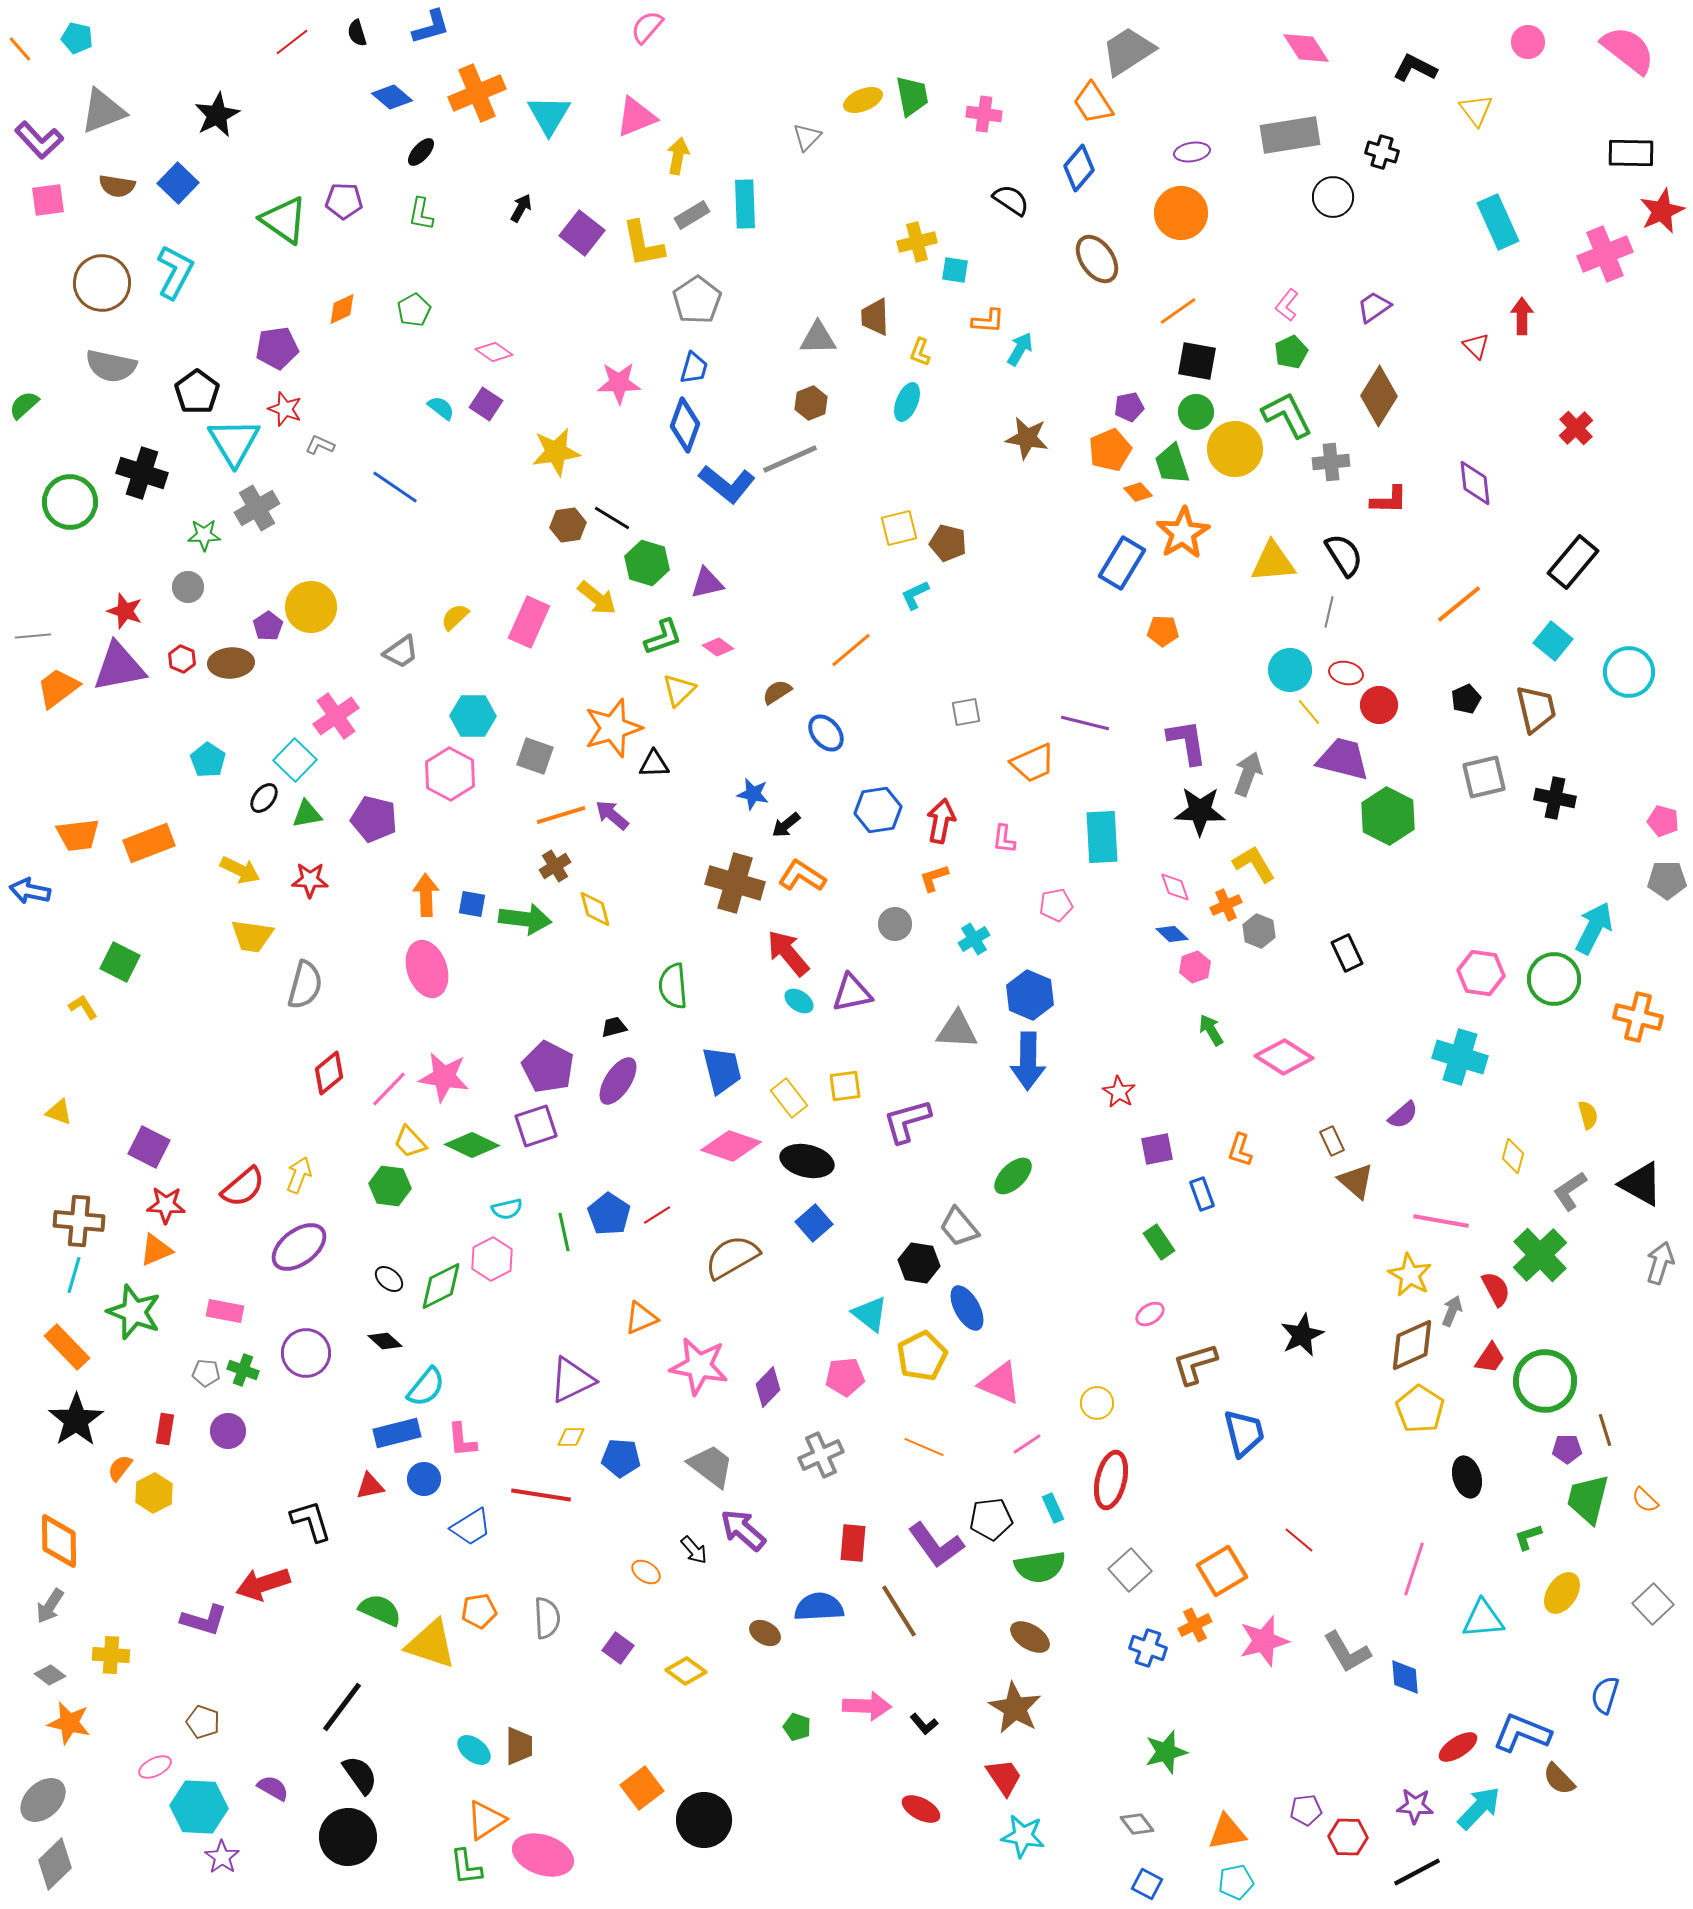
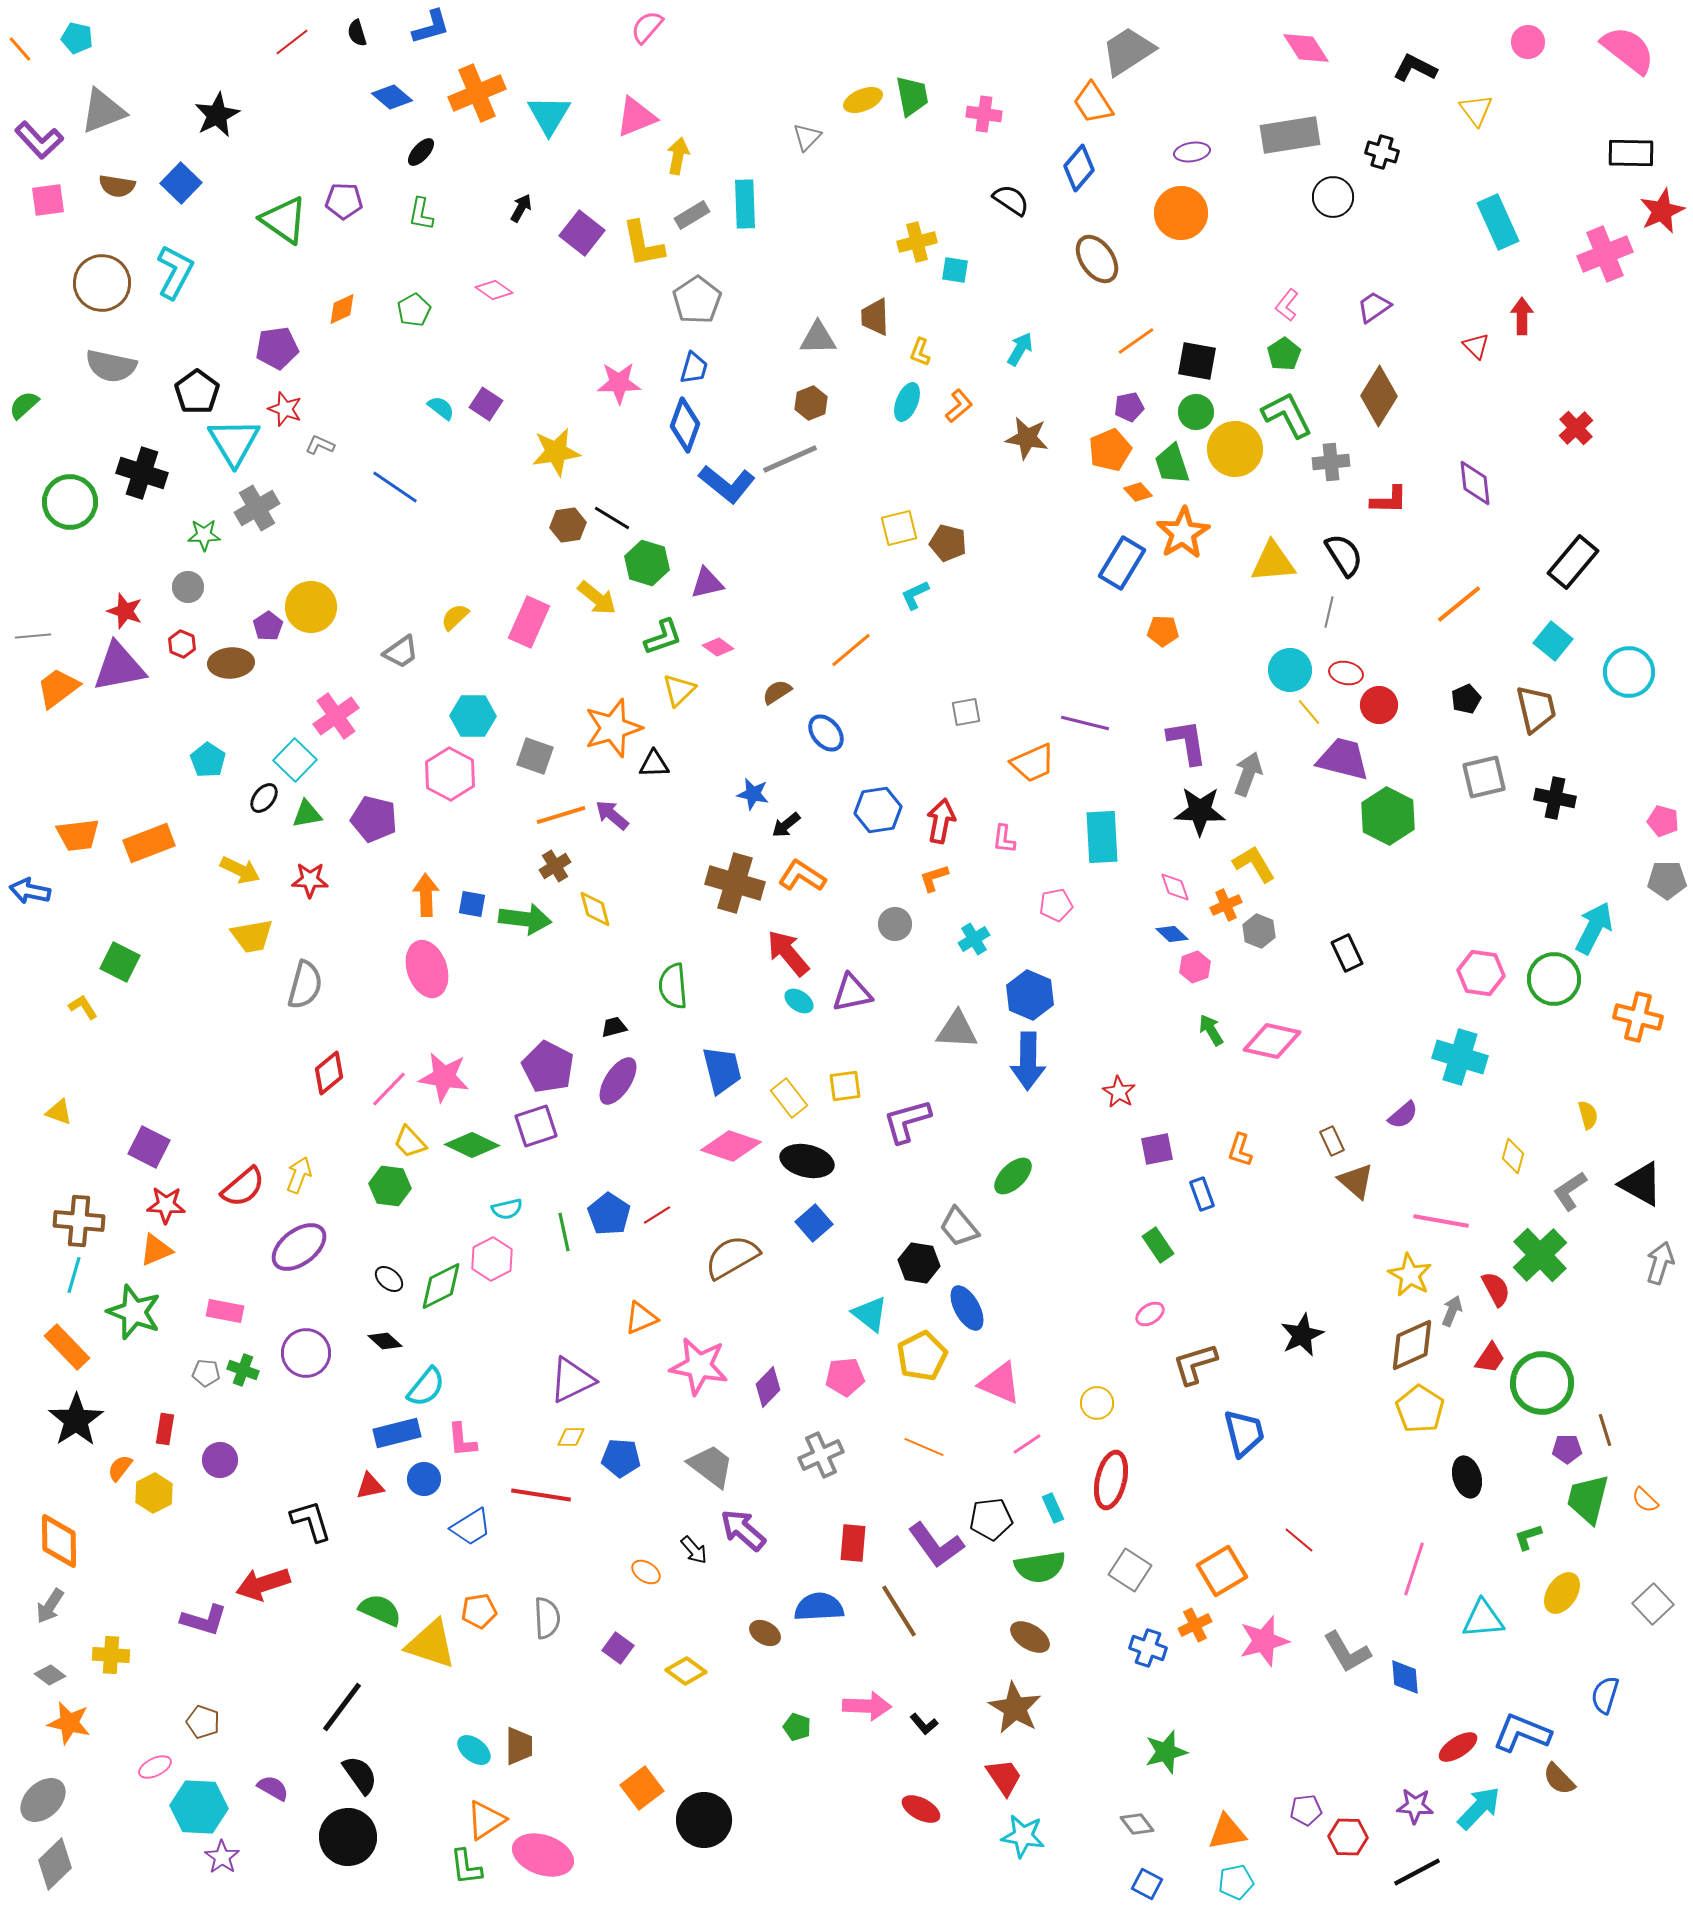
blue square at (178, 183): moved 3 px right
orange line at (1178, 311): moved 42 px left, 30 px down
orange L-shape at (988, 321): moved 29 px left, 85 px down; rotated 44 degrees counterclockwise
pink diamond at (494, 352): moved 62 px up
green pentagon at (1291, 352): moved 7 px left, 2 px down; rotated 8 degrees counterclockwise
red hexagon at (182, 659): moved 15 px up
yellow trapezoid at (252, 936): rotated 18 degrees counterclockwise
pink diamond at (1284, 1057): moved 12 px left, 16 px up; rotated 20 degrees counterclockwise
green rectangle at (1159, 1242): moved 1 px left, 3 px down
green circle at (1545, 1381): moved 3 px left, 2 px down
purple circle at (228, 1431): moved 8 px left, 29 px down
gray square at (1130, 1570): rotated 15 degrees counterclockwise
